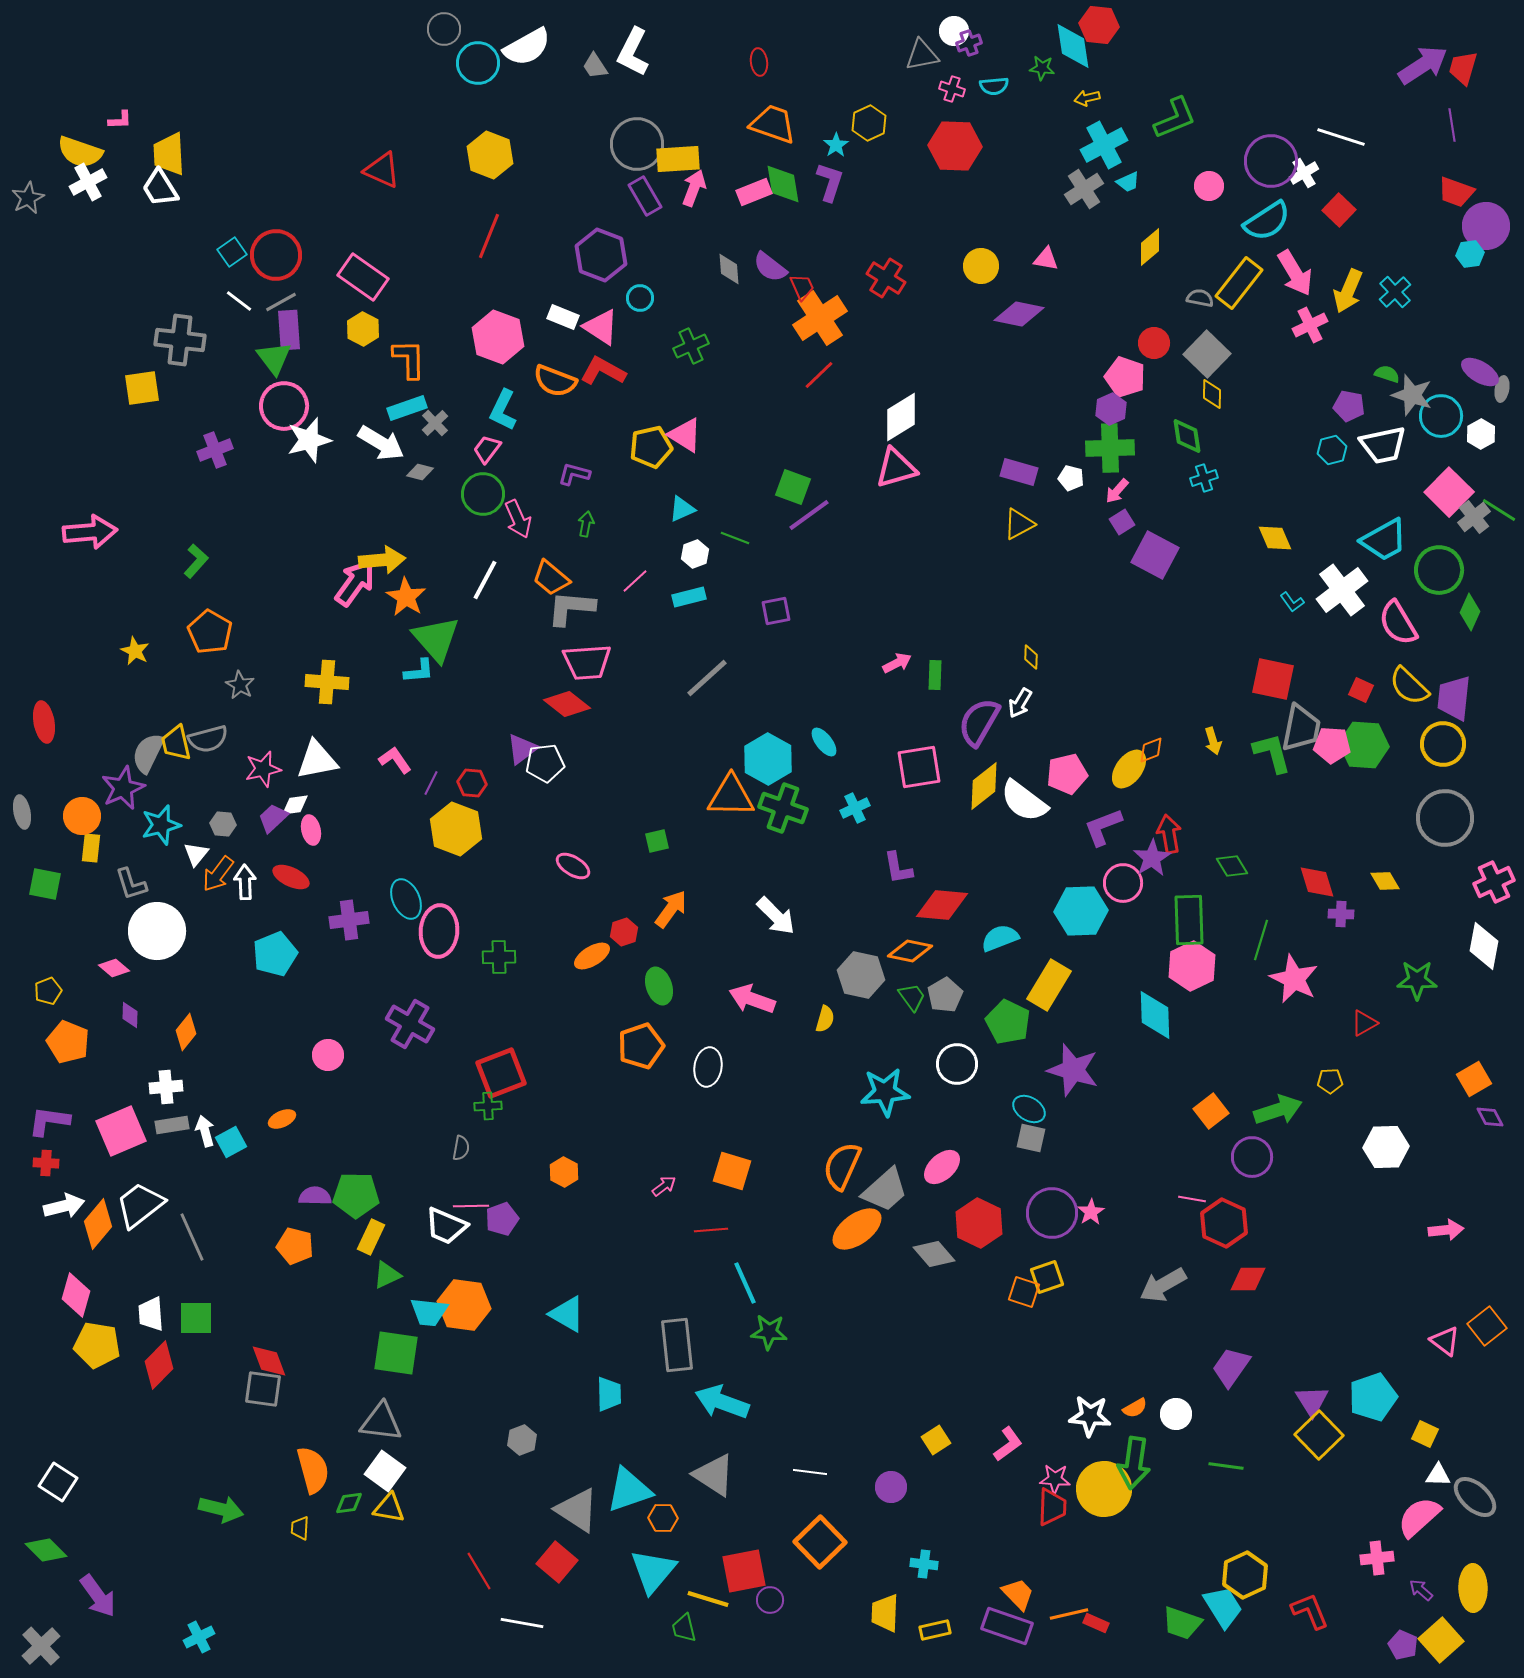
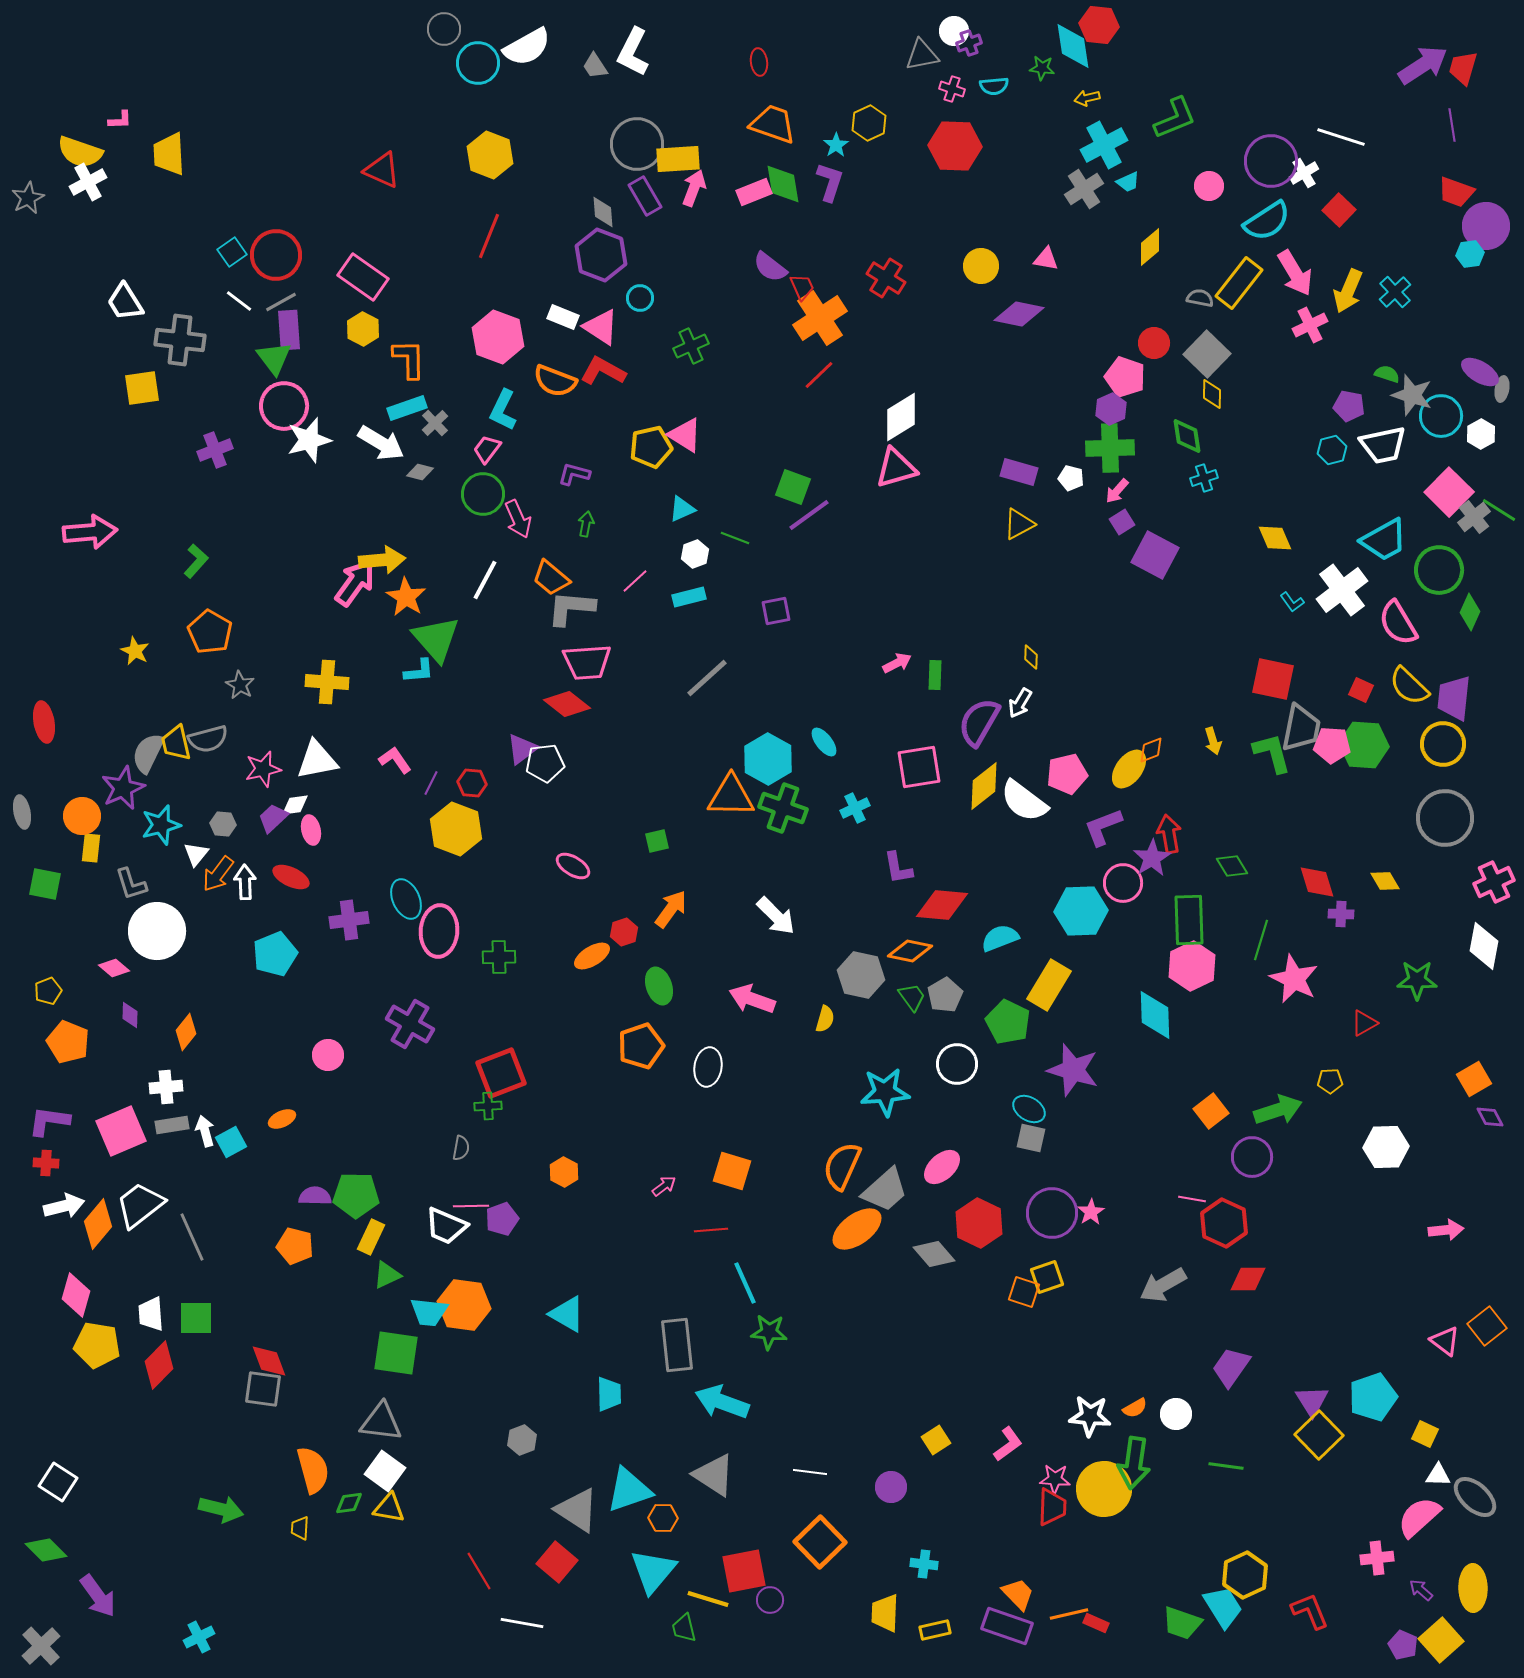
white trapezoid at (160, 188): moved 35 px left, 114 px down
gray diamond at (729, 269): moved 126 px left, 57 px up
